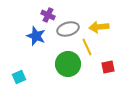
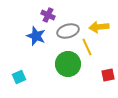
gray ellipse: moved 2 px down
red square: moved 8 px down
